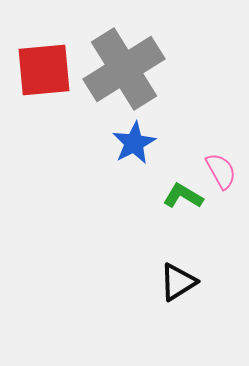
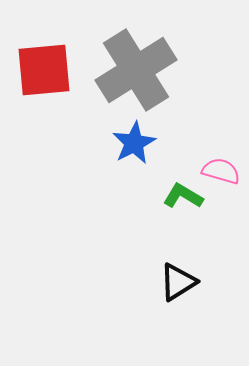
gray cross: moved 12 px right, 1 px down
pink semicircle: rotated 45 degrees counterclockwise
